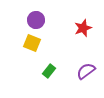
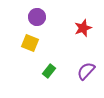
purple circle: moved 1 px right, 3 px up
yellow square: moved 2 px left
purple semicircle: rotated 12 degrees counterclockwise
